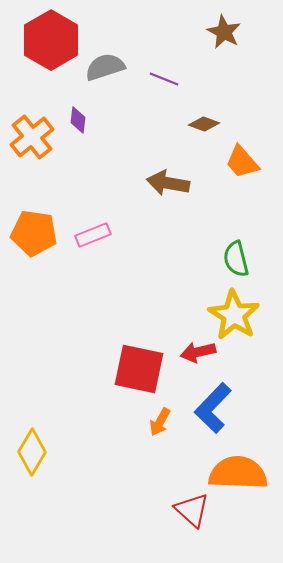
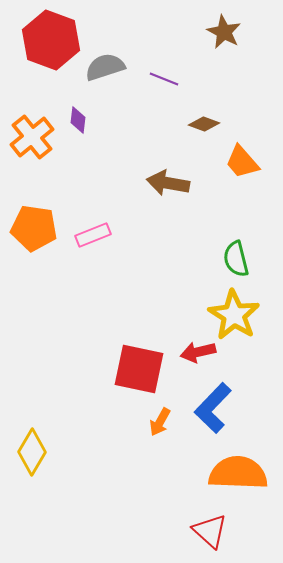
red hexagon: rotated 10 degrees counterclockwise
orange pentagon: moved 5 px up
red triangle: moved 18 px right, 21 px down
